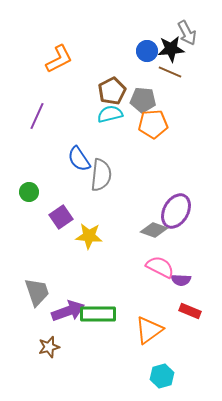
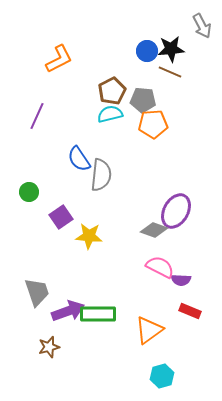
gray arrow: moved 15 px right, 7 px up
